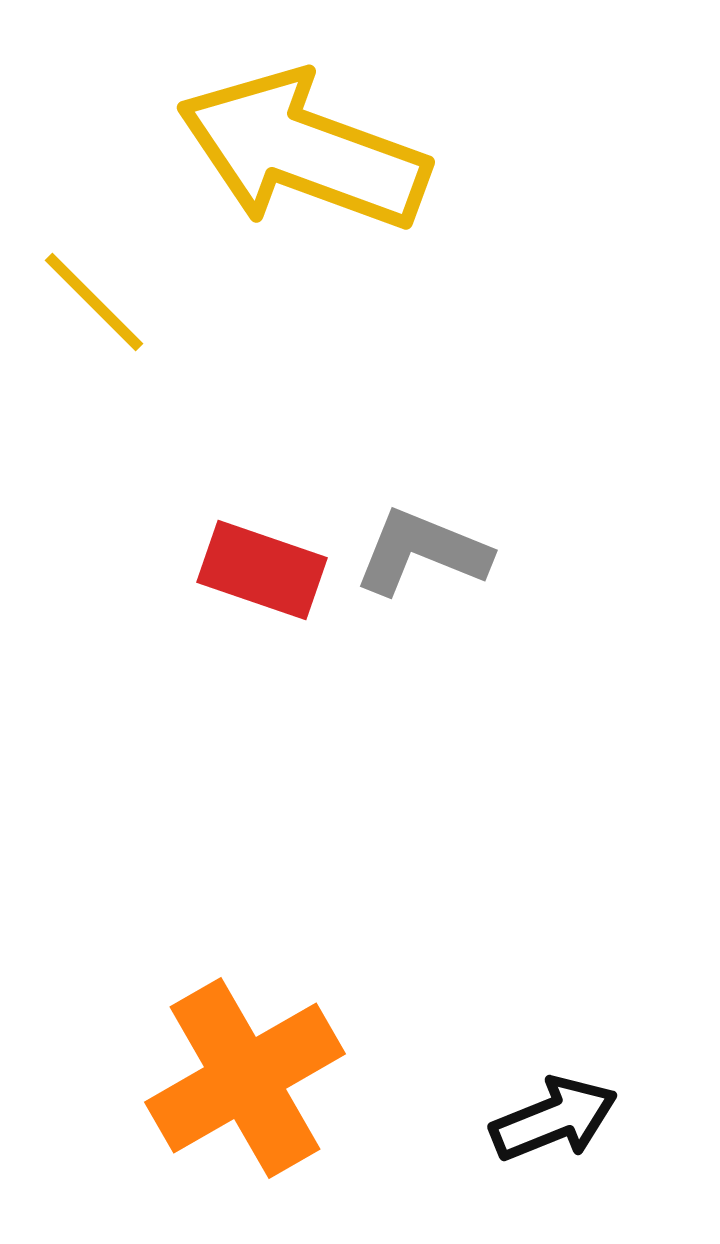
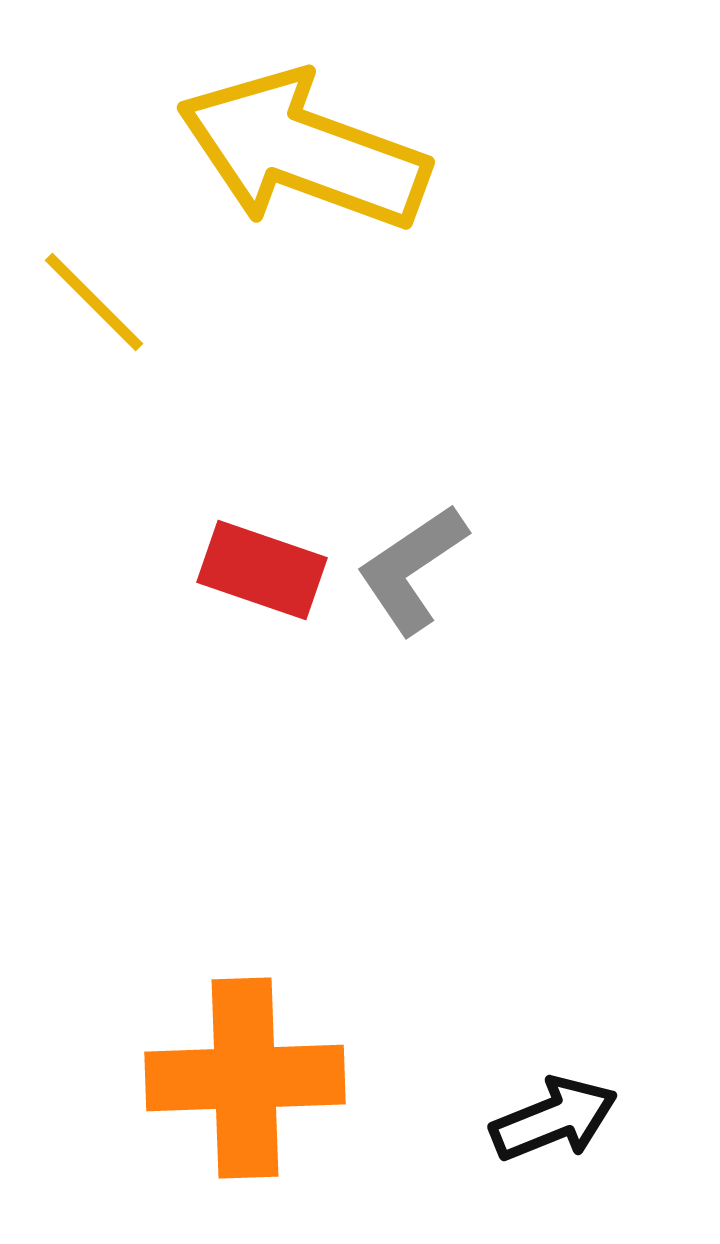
gray L-shape: moved 10 px left, 17 px down; rotated 56 degrees counterclockwise
orange cross: rotated 28 degrees clockwise
